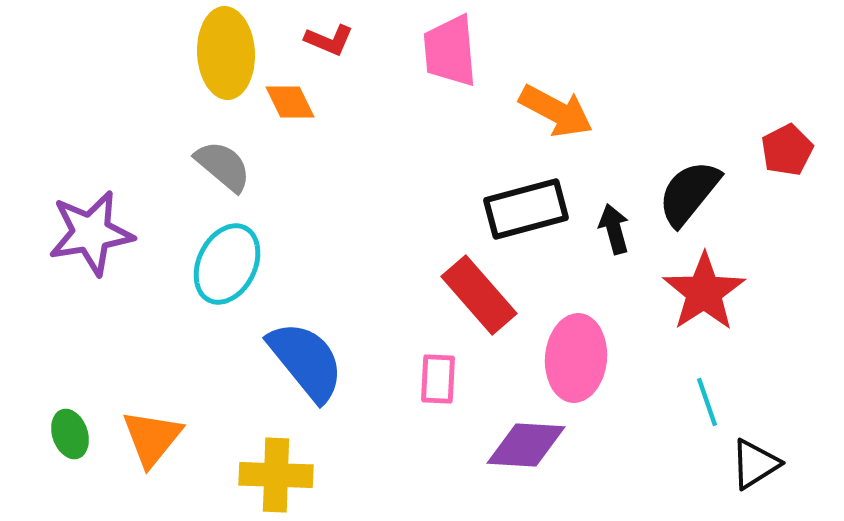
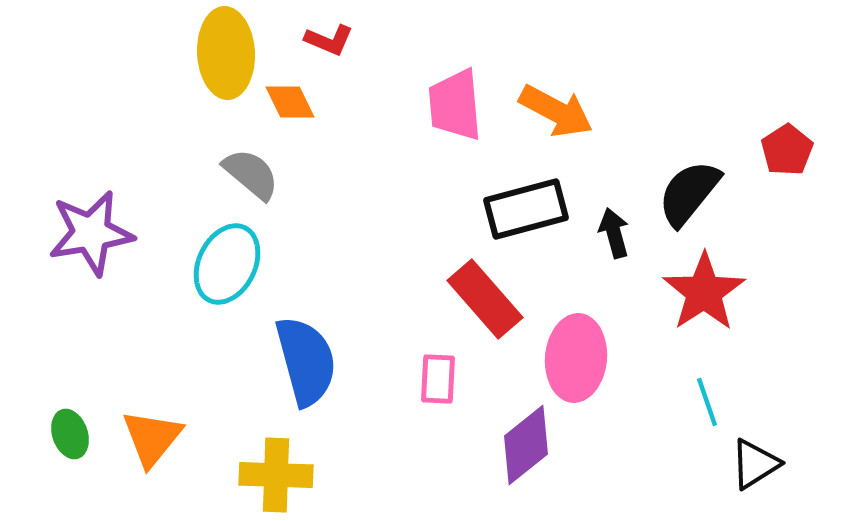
pink trapezoid: moved 5 px right, 54 px down
red pentagon: rotated 6 degrees counterclockwise
gray semicircle: moved 28 px right, 8 px down
black arrow: moved 4 px down
red rectangle: moved 6 px right, 4 px down
blue semicircle: rotated 24 degrees clockwise
purple diamond: rotated 42 degrees counterclockwise
